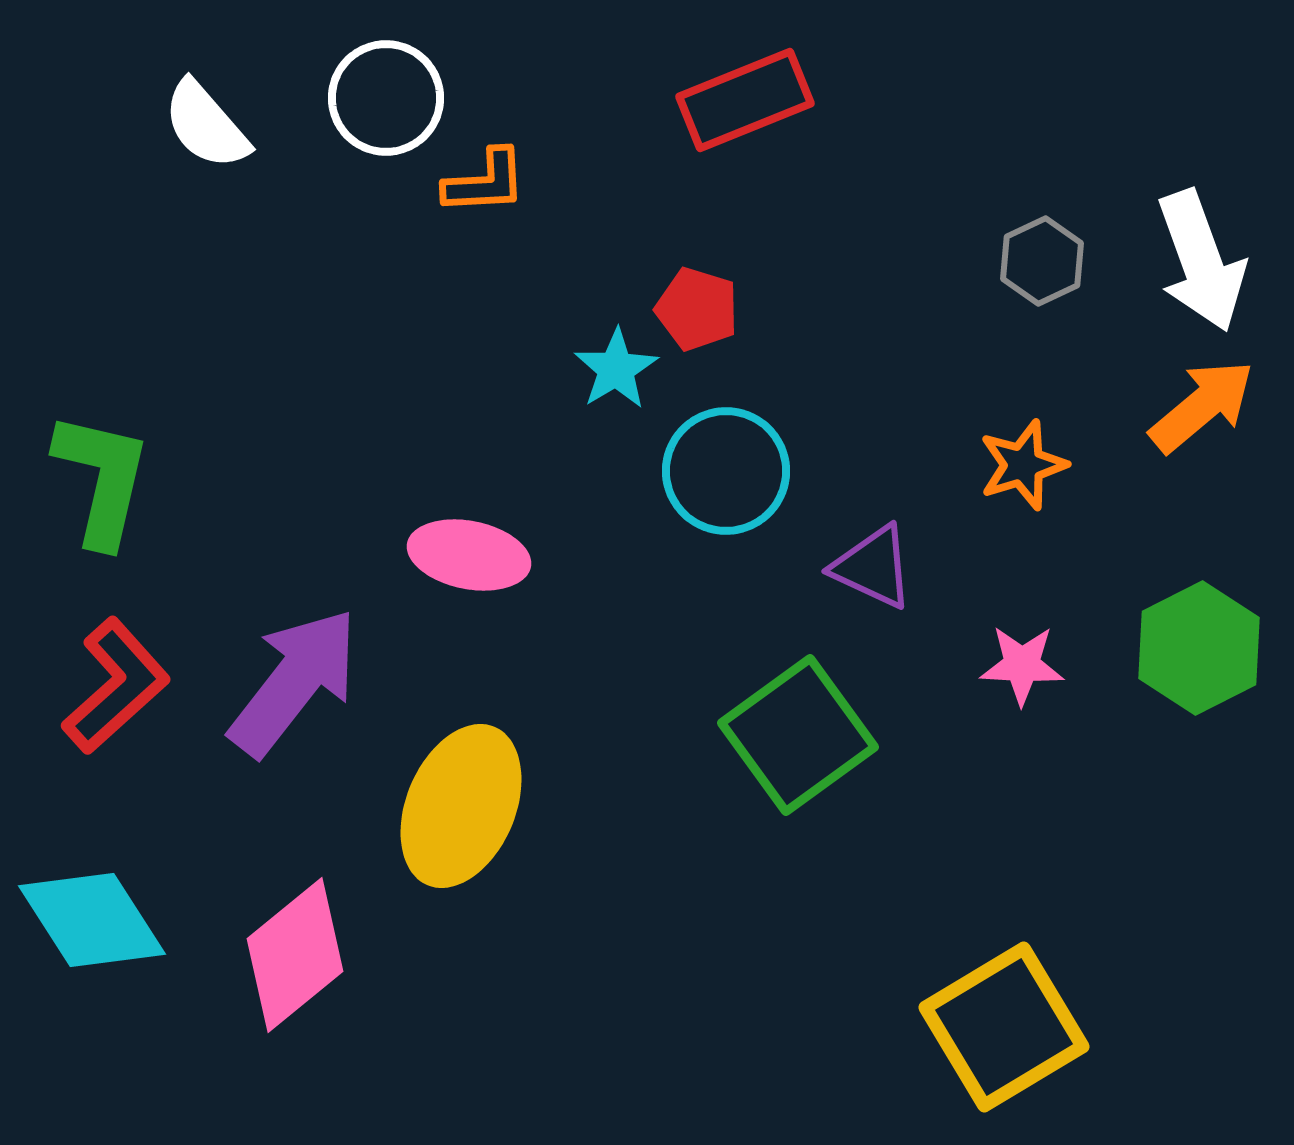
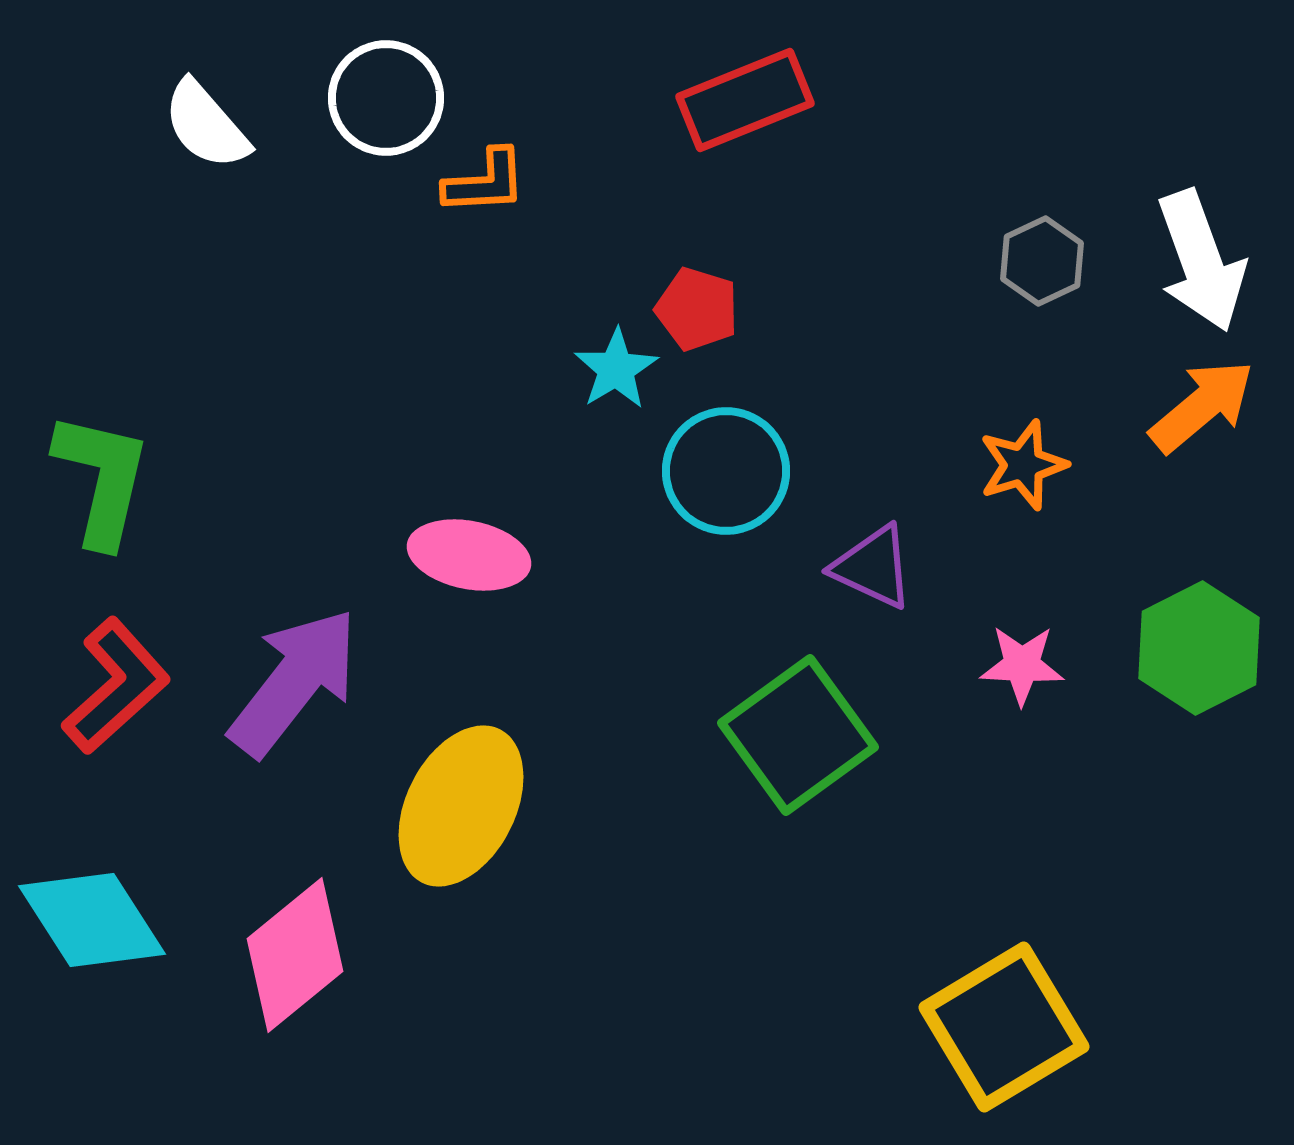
yellow ellipse: rotated 4 degrees clockwise
